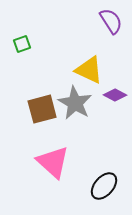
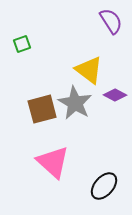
yellow triangle: rotated 12 degrees clockwise
